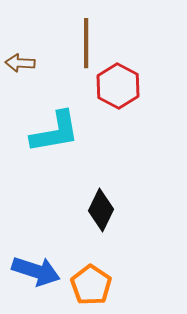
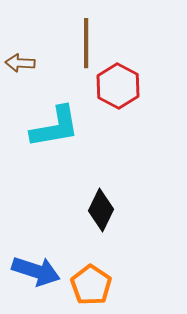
cyan L-shape: moved 5 px up
